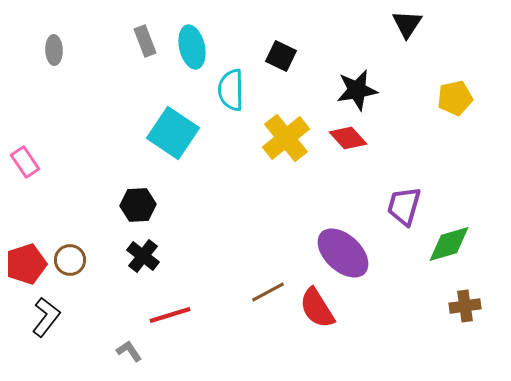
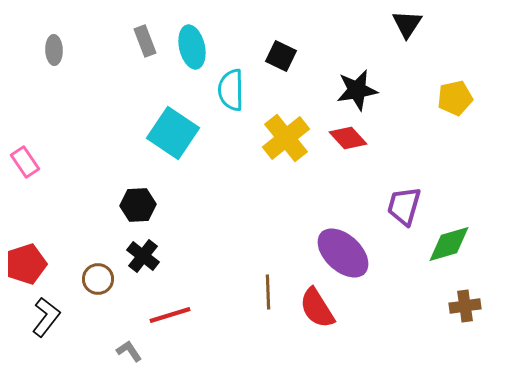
brown circle: moved 28 px right, 19 px down
brown line: rotated 64 degrees counterclockwise
